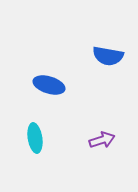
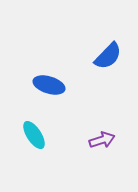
blue semicircle: rotated 56 degrees counterclockwise
cyan ellipse: moved 1 px left, 3 px up; rotated 24 degrees counterclockwise
